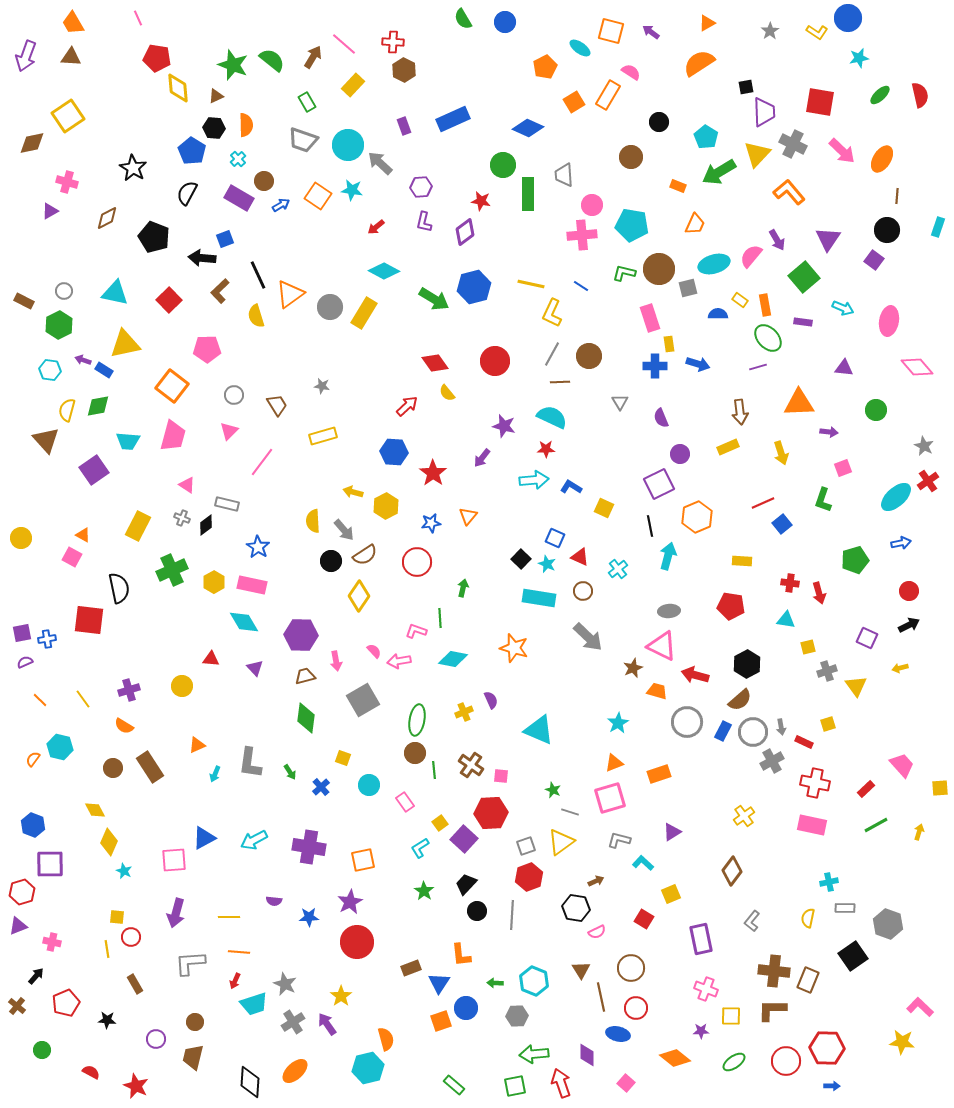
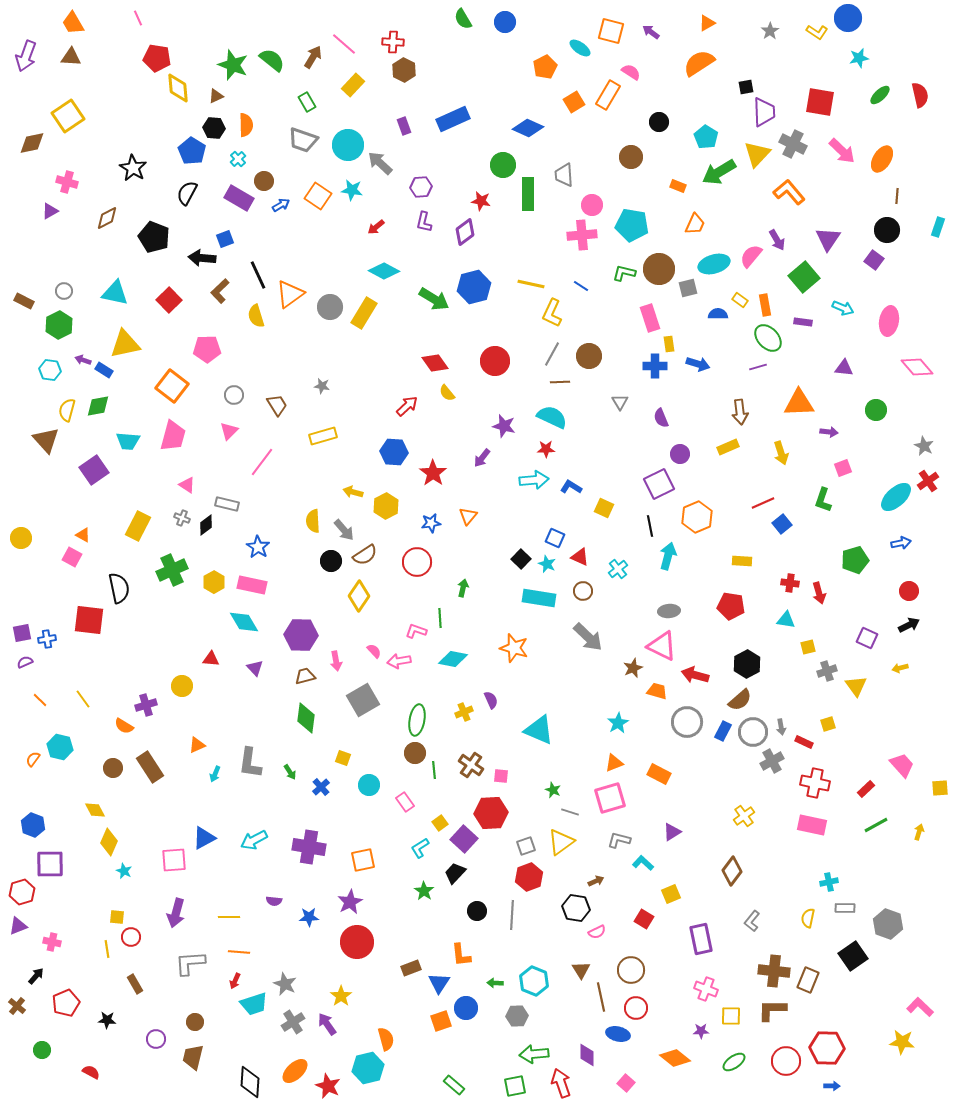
purple cross at (129, 690): moved 17 px right, 15 px down
orange rectangle at (659, 774): rotated 45 degrees clockwise
black trapezoid at (466, 884): moved 11 px left, 11 px up
brown circle at (631, 968): moved 2 px down
red star at (136, 1086): moved 192 px right
